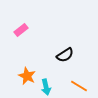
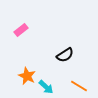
cyan arrow: rotated 35 degrees counterclockwise
